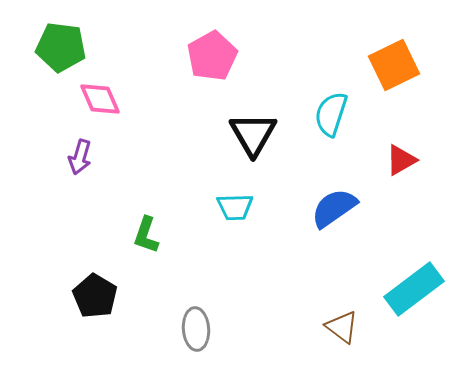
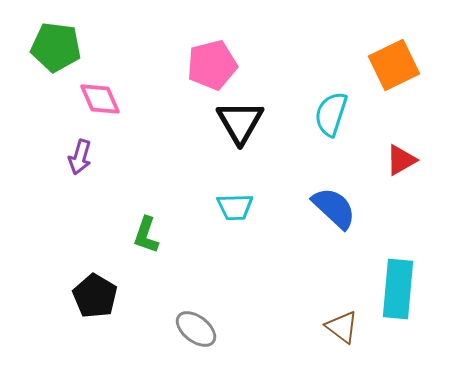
green pentagon: moved 5 px left
pink pentagon: moved 9 px down; rotated 15 degrees clockwise
black triangle: moved 13 px left, 12 px up
blue semicircle: rotated 78 degrees clockwise
cyan rectangle: moved 16 px left; rotated 48 degrees counterclockwise
gray ellipse: rotated 48 degrees counterclockwise
